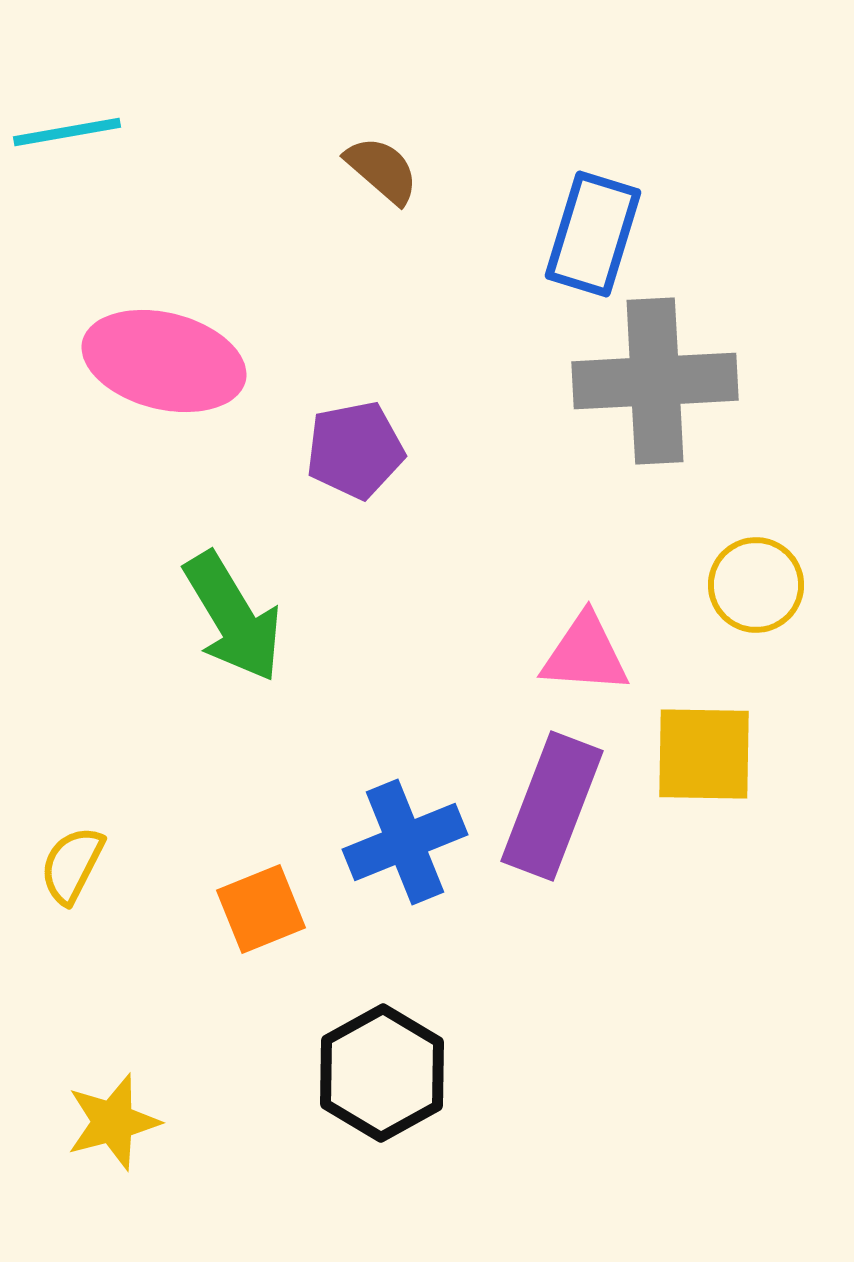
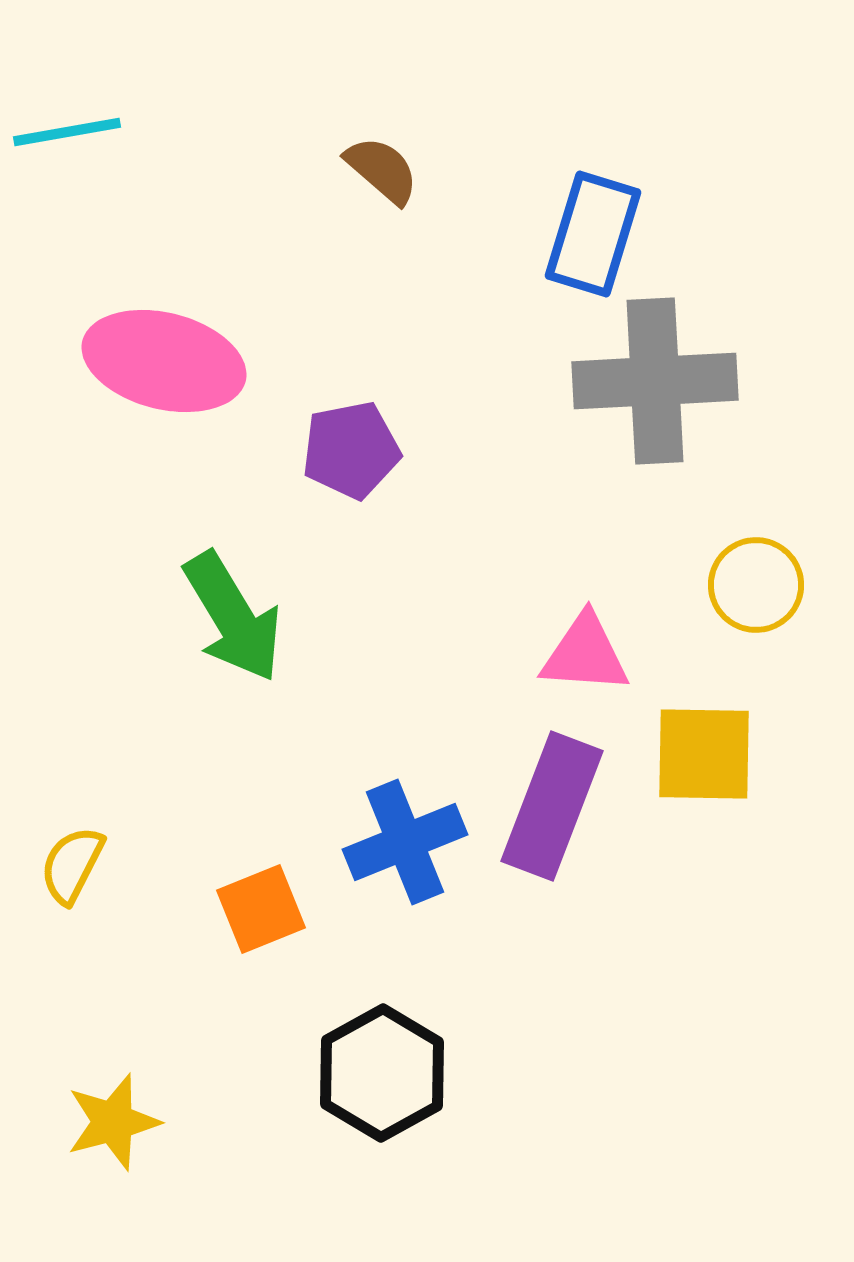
purple pentagon: moved 4 px left
